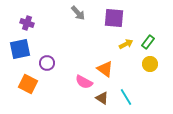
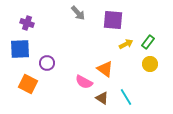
purple square: moved 1 px left, 2 px down
blue square: rotated 10 degrees clockwise
